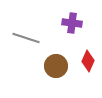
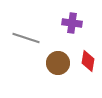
red diamond: rotated 15 degrees counterclockwise
brown circle: moved 2 px right, 3 px up
